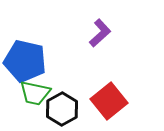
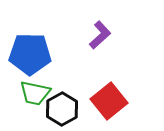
purple L-shape: moved 2 px down
blue pentagon: moved 5 px right, 7 px up; rotated 12 degrees counterclockwise
